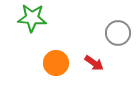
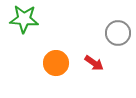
green star: moved 8 px left, 1 px down
